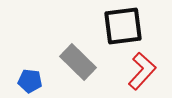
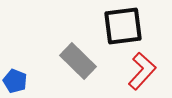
gray rectangle: moved 1 px up
blue pentagon: moved 15 px left; rotated 15 degrees clockwise
